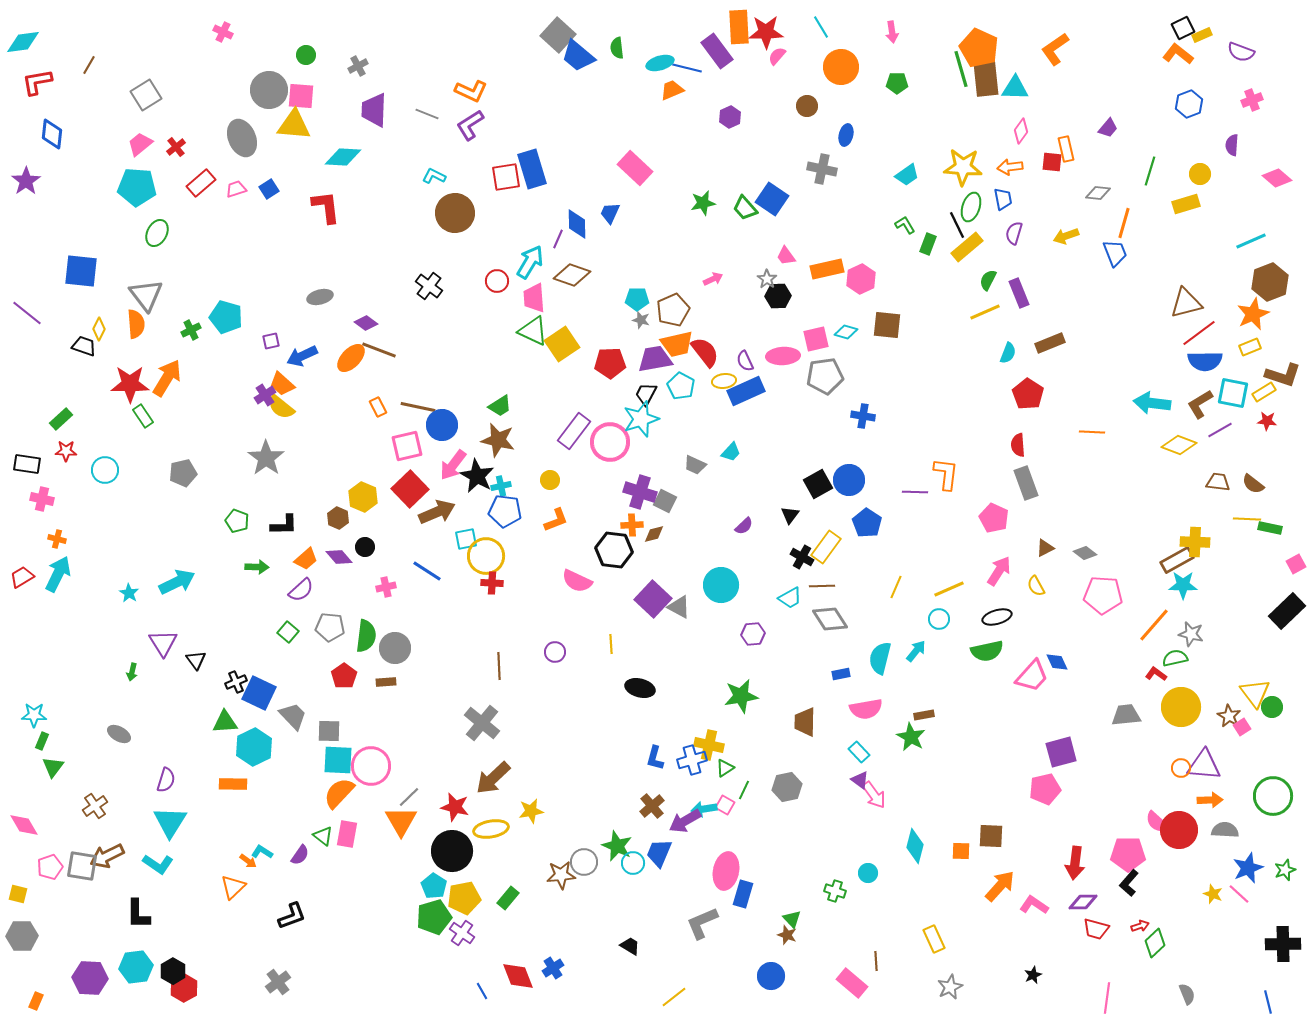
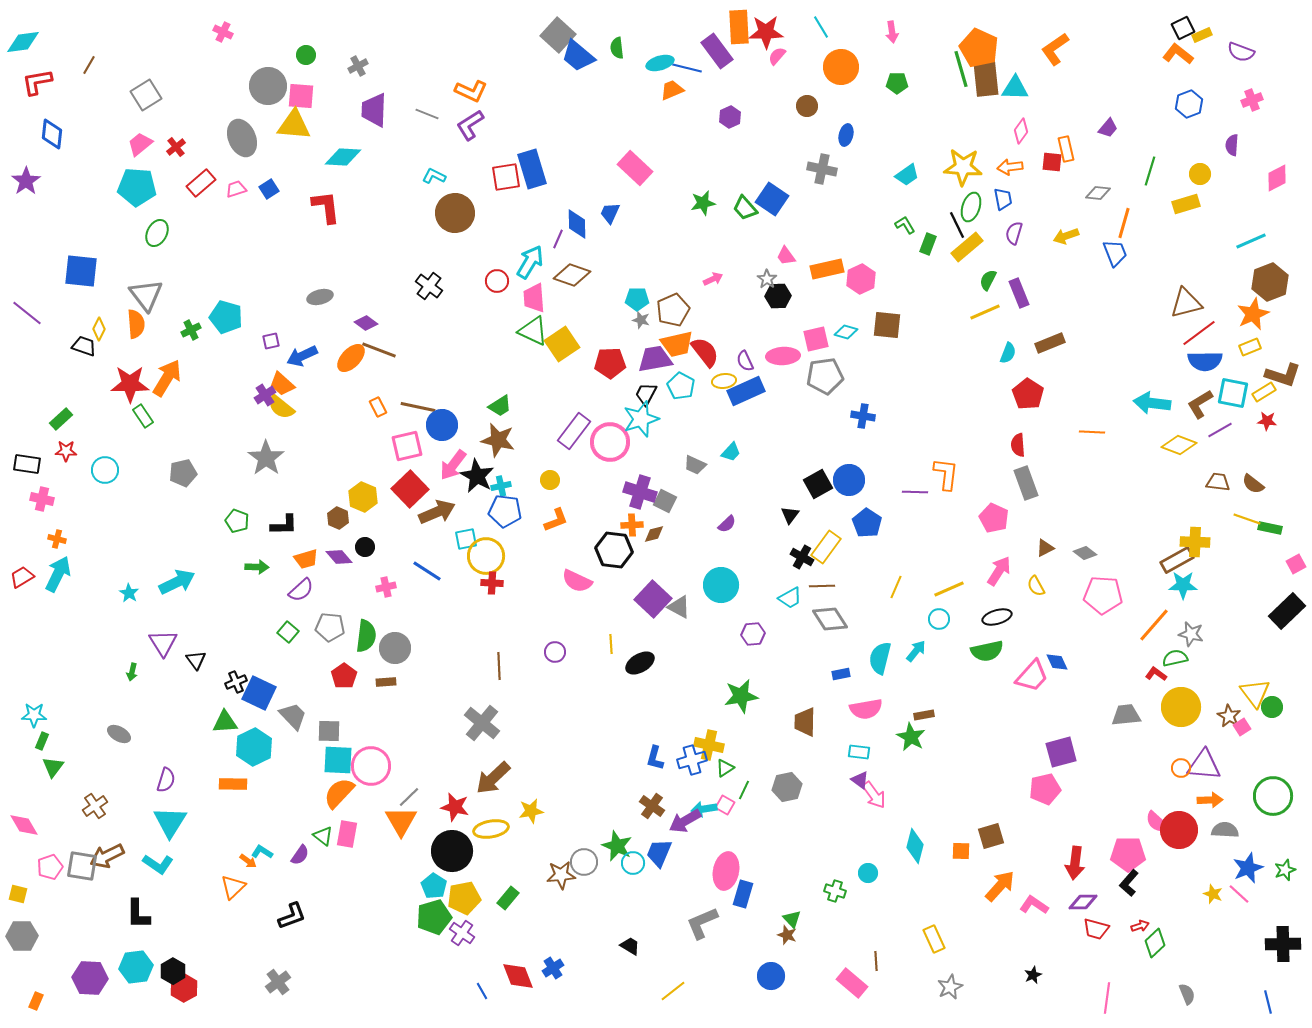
gray circle at (269, 90): moved 1 px left, 4 px up
pink diamond at (1277, 178): rotated 68 degrees counterclockwise
yellow line at (1247, 519): rotated 16 degrees clockwise
purple semicircle at (744, 526): moved 17 px left, 2 px up
orange trapezoid at (306, 559): rotated 25 degrees clockwise
black ellipse at (640, 688): moved 25 px up; rotated 44 degrees counterclockwise
cyan rectangle at (859, 752): rotated 40 degrees counterclockwise
brown cross at (652, 806): rotated 15 degrees counterclockwise
brown square at (991, 836): rotated 20 degrees counterclockwise
yellow line at (674, 997): moved 1 px left, 6 px up
